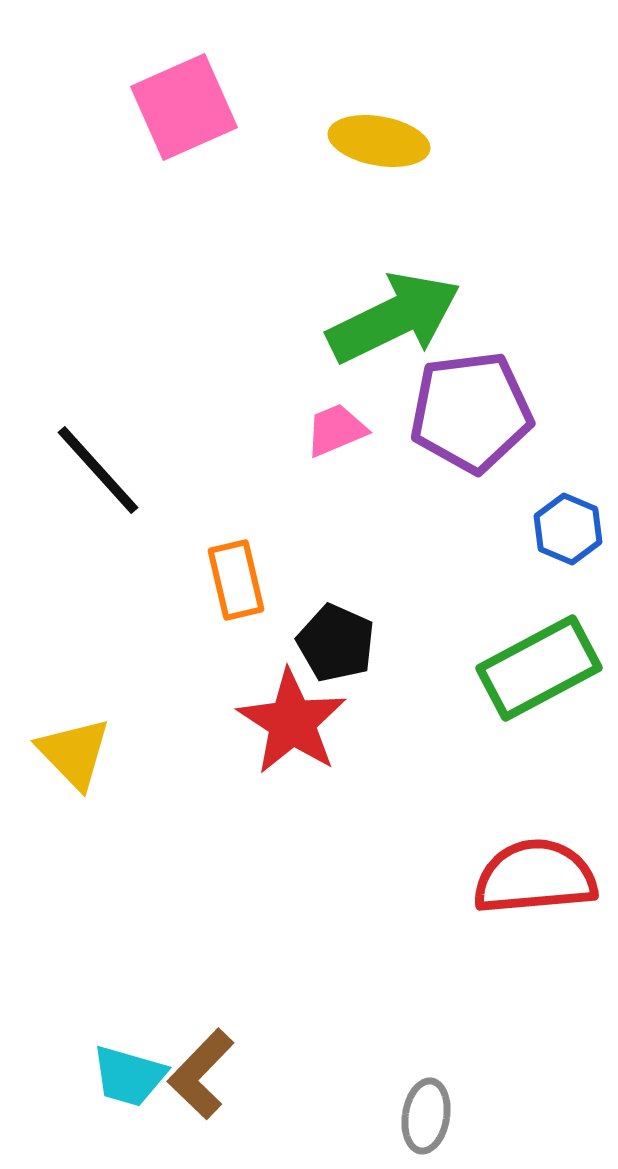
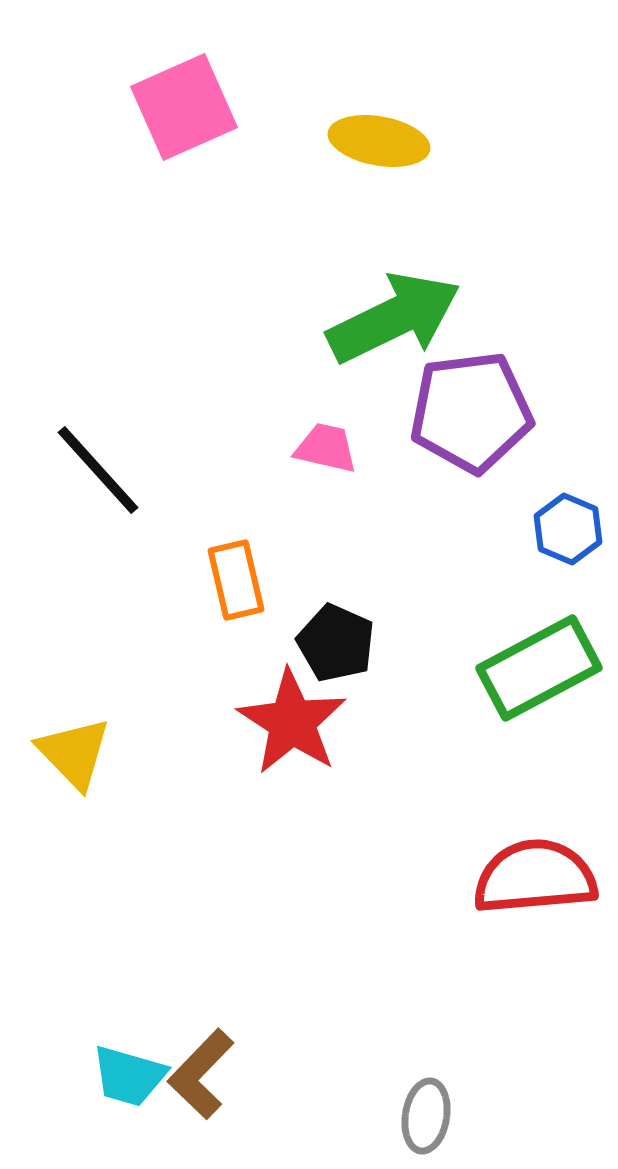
pink trapezoid: moved 10 px left, 18 px down; rotated 36 degrees clockwise
